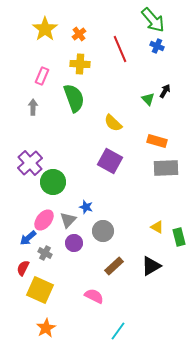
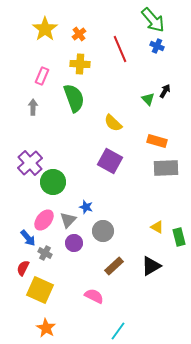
blue arrow: rotated 90 degrees counterclockwise
orange star: rotated 12 degrees counterclockwise
